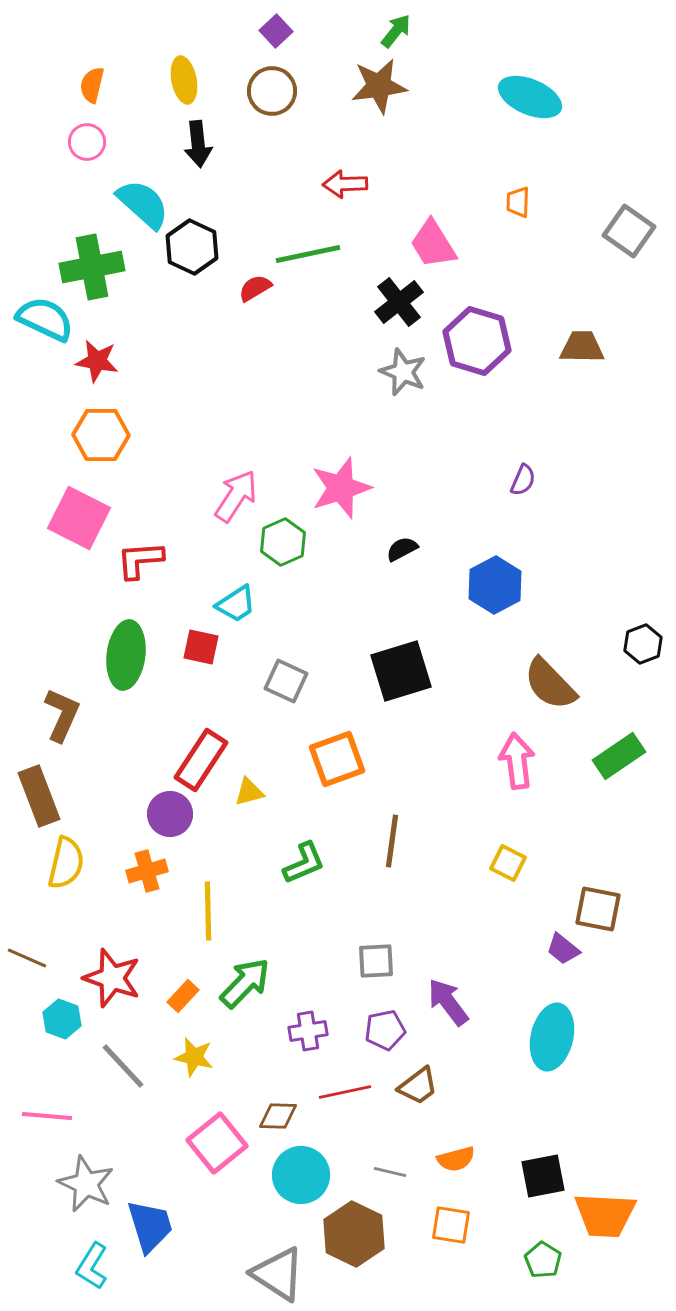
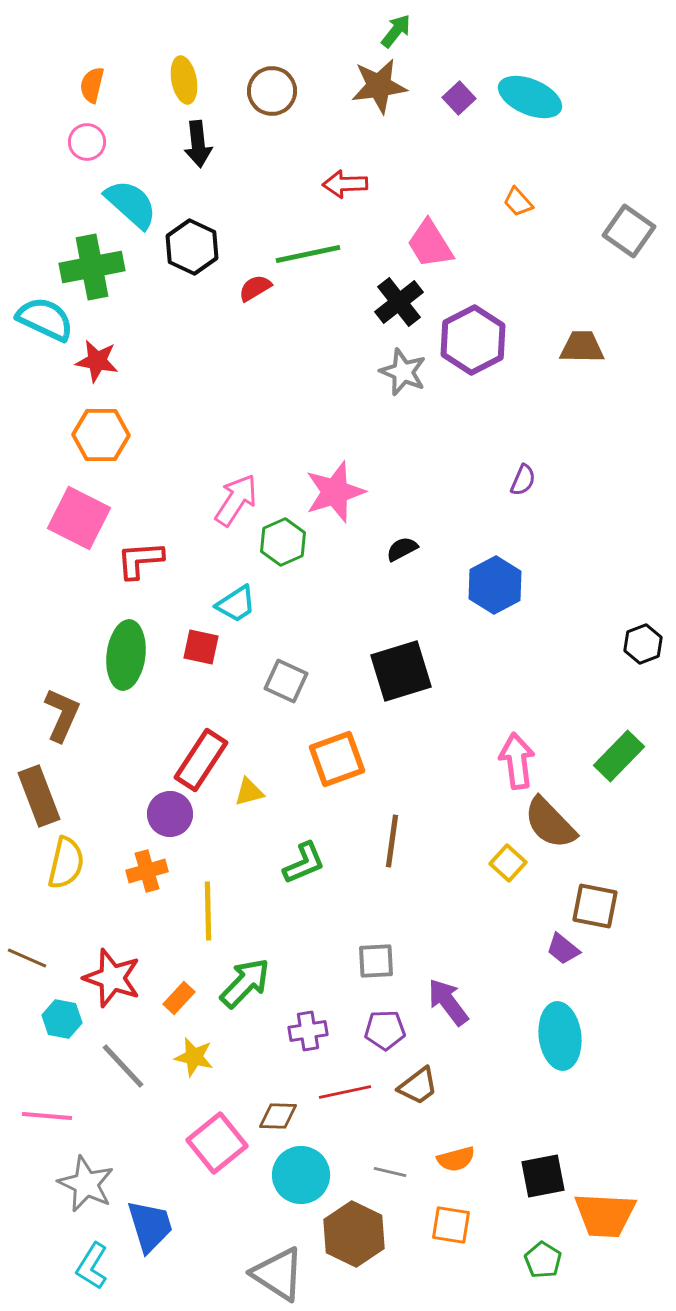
purple square at (276, 31): moved 183 px right, 67 px down
orange trapezoid at (518, 202): rotated 44 degrees counterclockwise
cyan semicircle at (143, 204): moved 12 px left
pink trapezoid at (433, 244): moved 3 px left
purple hexagon at (477, 341): moved 4 px left, 1 px up; rotated 16 degrees clockwise
pink star at (341, 488): moved 6 px left, 4 px down
pink arrow at (236, 496): moved 4 px down
brown semicircle at (550, 684): moved 139 px down
green rectangle at (619, 756): rotated 12 degrees counterclockwise
yellow square at (508, 863): rotated 15 degrees clockwise
brown square at (598, 909): moved 3 px left, 3 px up
orange rectangle at (183, 996): moved 4 px left, 2 px down
cyan hexagon at (62, 1019): rotated 9 degrees counterclockwise
purple pentagon at (385, 1030): rotated 9 degrees clockwise
cyan ellipse at (552, 1037): moved 8 px right, 1 px up; rotated 20 degrees counterclockwise
